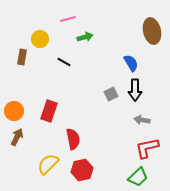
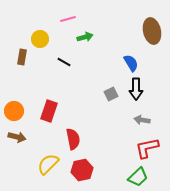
black arrow: moved 1 px right, 1 px up
brown arrow: rotated 78 degrees clockwise
